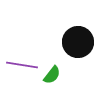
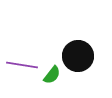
black circle: moved 14 px down
